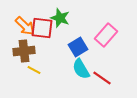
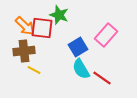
green star: moved 1 px left, 3 px up
